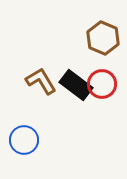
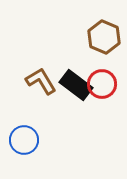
brown hexagon: moved 1 px right, 1 px up
